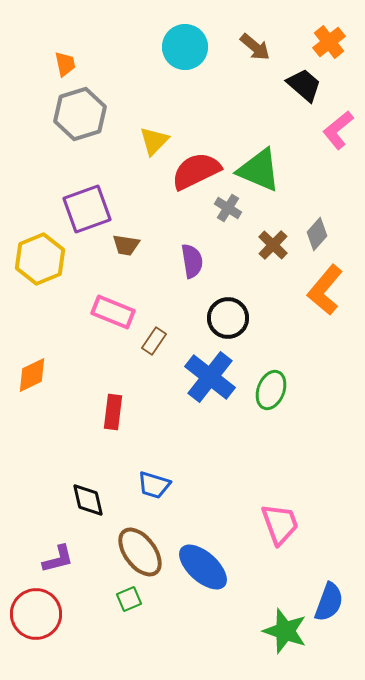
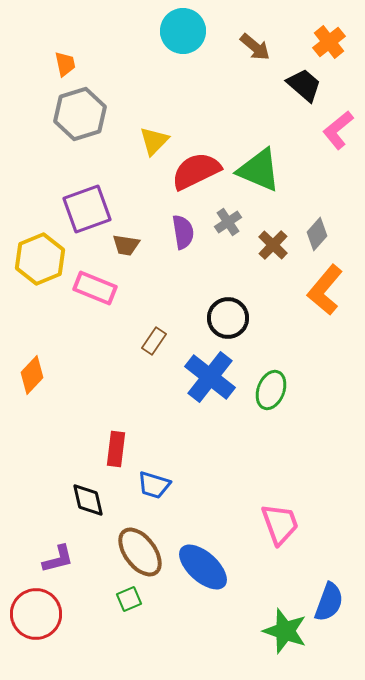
cyan circle: moved 2 px left, 16 px up
gray cross: moved 14 px down; rotated 24 degrees clockwise
purple semicircle: moved 9 px left, 29 px up
pink rectangle: moved 18 px left, 24 px up
orange diamond: rotated 21 degrees counterclockwise
red rectangle: moved 3 px right, 37 px down
